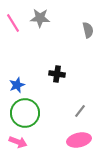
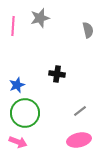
gray star: rotated 18 degrees counterclockwise
pink line: moved 3 px down; rotated 36 degrees clockwise
gray line: rotated 16 degrees clockwise
